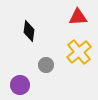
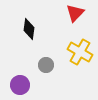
red triangle: moved 3 px left, 4 px up; rotated 42 degrees counterclockwise
black diamond: moved 2 px up
yellow cross: moved 1 px right; rotated 20 degrees counterclockwise
